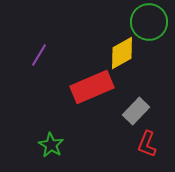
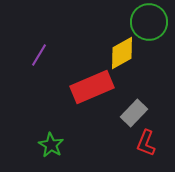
gray rectangle: moved 2 px left, 2 px down
red L-shape: moved 1 px left, 1 px up
